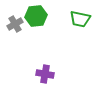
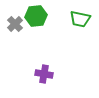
gray cross: rotated 14 degrees counterclockwise
purple cross: moved 1 px left
